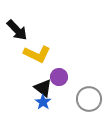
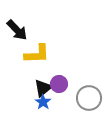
yellow L-shape: rotated 28 degrees counterclockwise
purple circle: moved 7 px down
black triangle: rotated 42 degrees clockwise
gray circle: moved 1 px up
